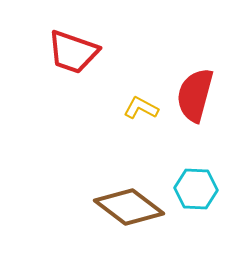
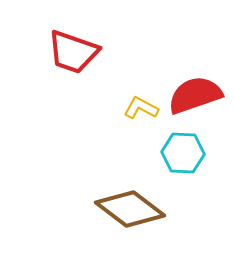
red semicircle: rotated 56 degrees clockwise
cyan hexagon: moved 13 px left, 36 px up
brown diamond: moved 1 px right, 2 px down
